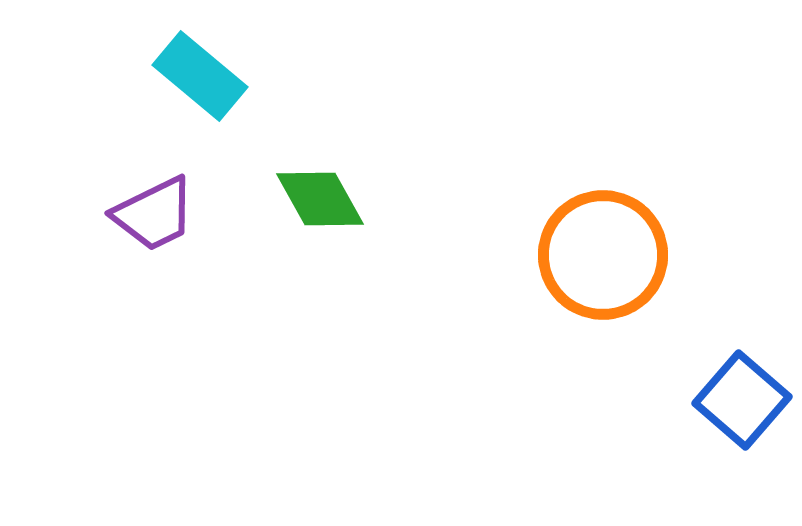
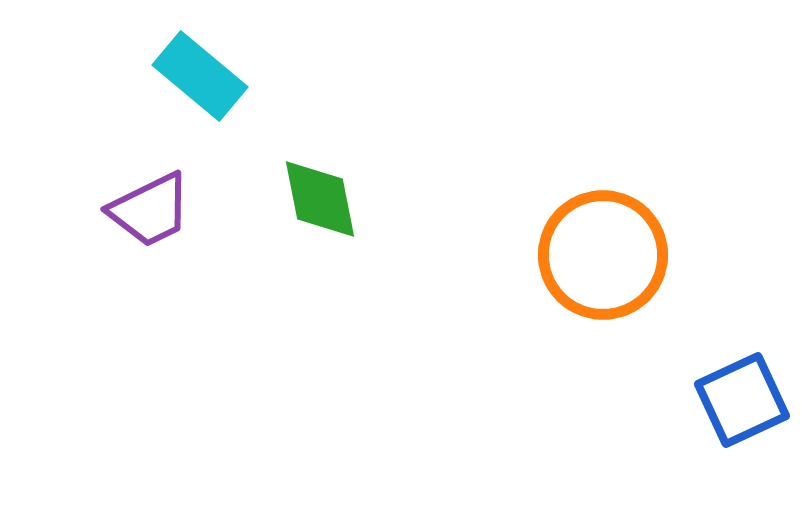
green diamond: rotated 18 degrees clockwise
purple trapezoid: moved 4 px left, 4 px up
blue square: rotated 24 degrees clockwise
